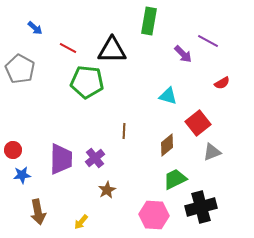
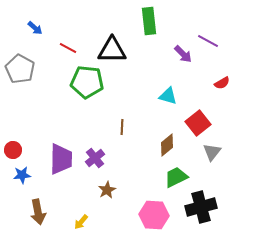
green rectangle: rotated 16 degrees counterclockwise
brown line: moved 2 px left, 4 px up
gray triangle: rotated 30 degrees counterclockwise
green trapezoid: moved 1 px right, 2 px up
